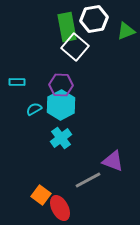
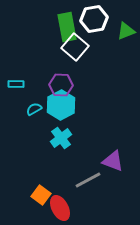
cyan rectangle: moved 1 px left, 2 px down
